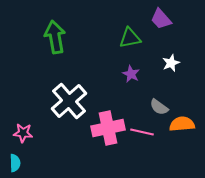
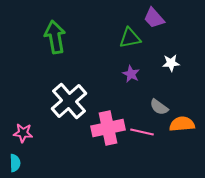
purple trapezoid: moved 7 px left, 1 px up
white star: rotated 18 degrees clockwise
